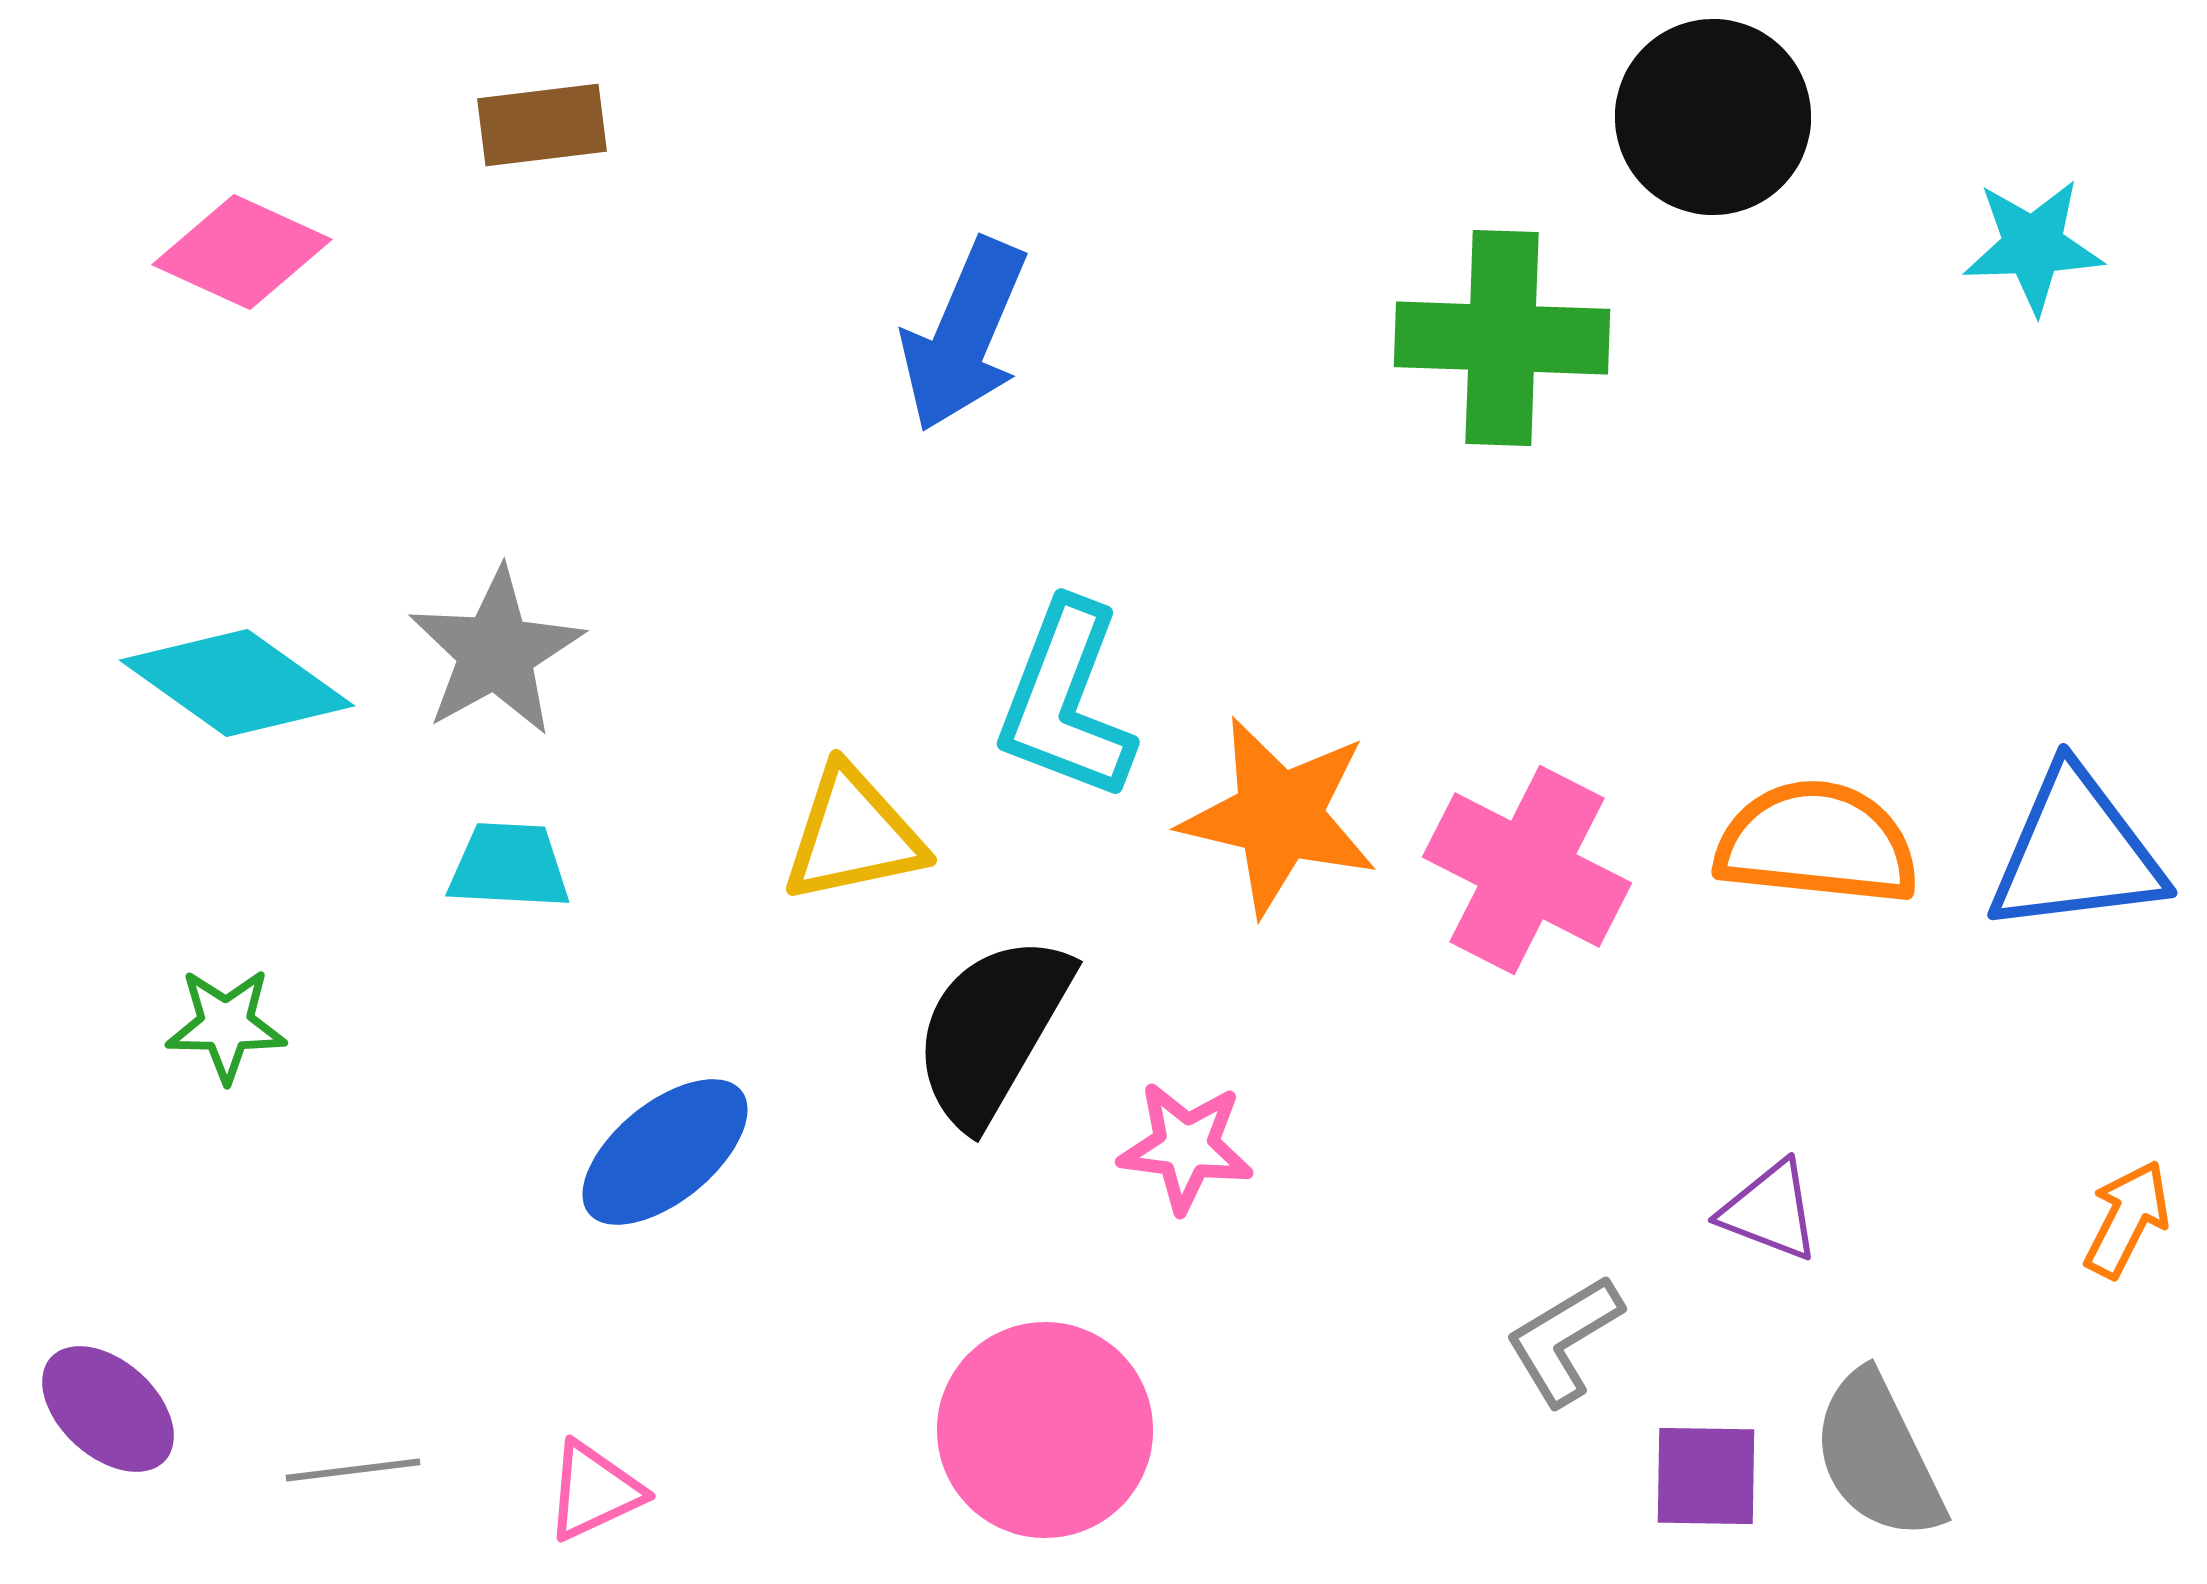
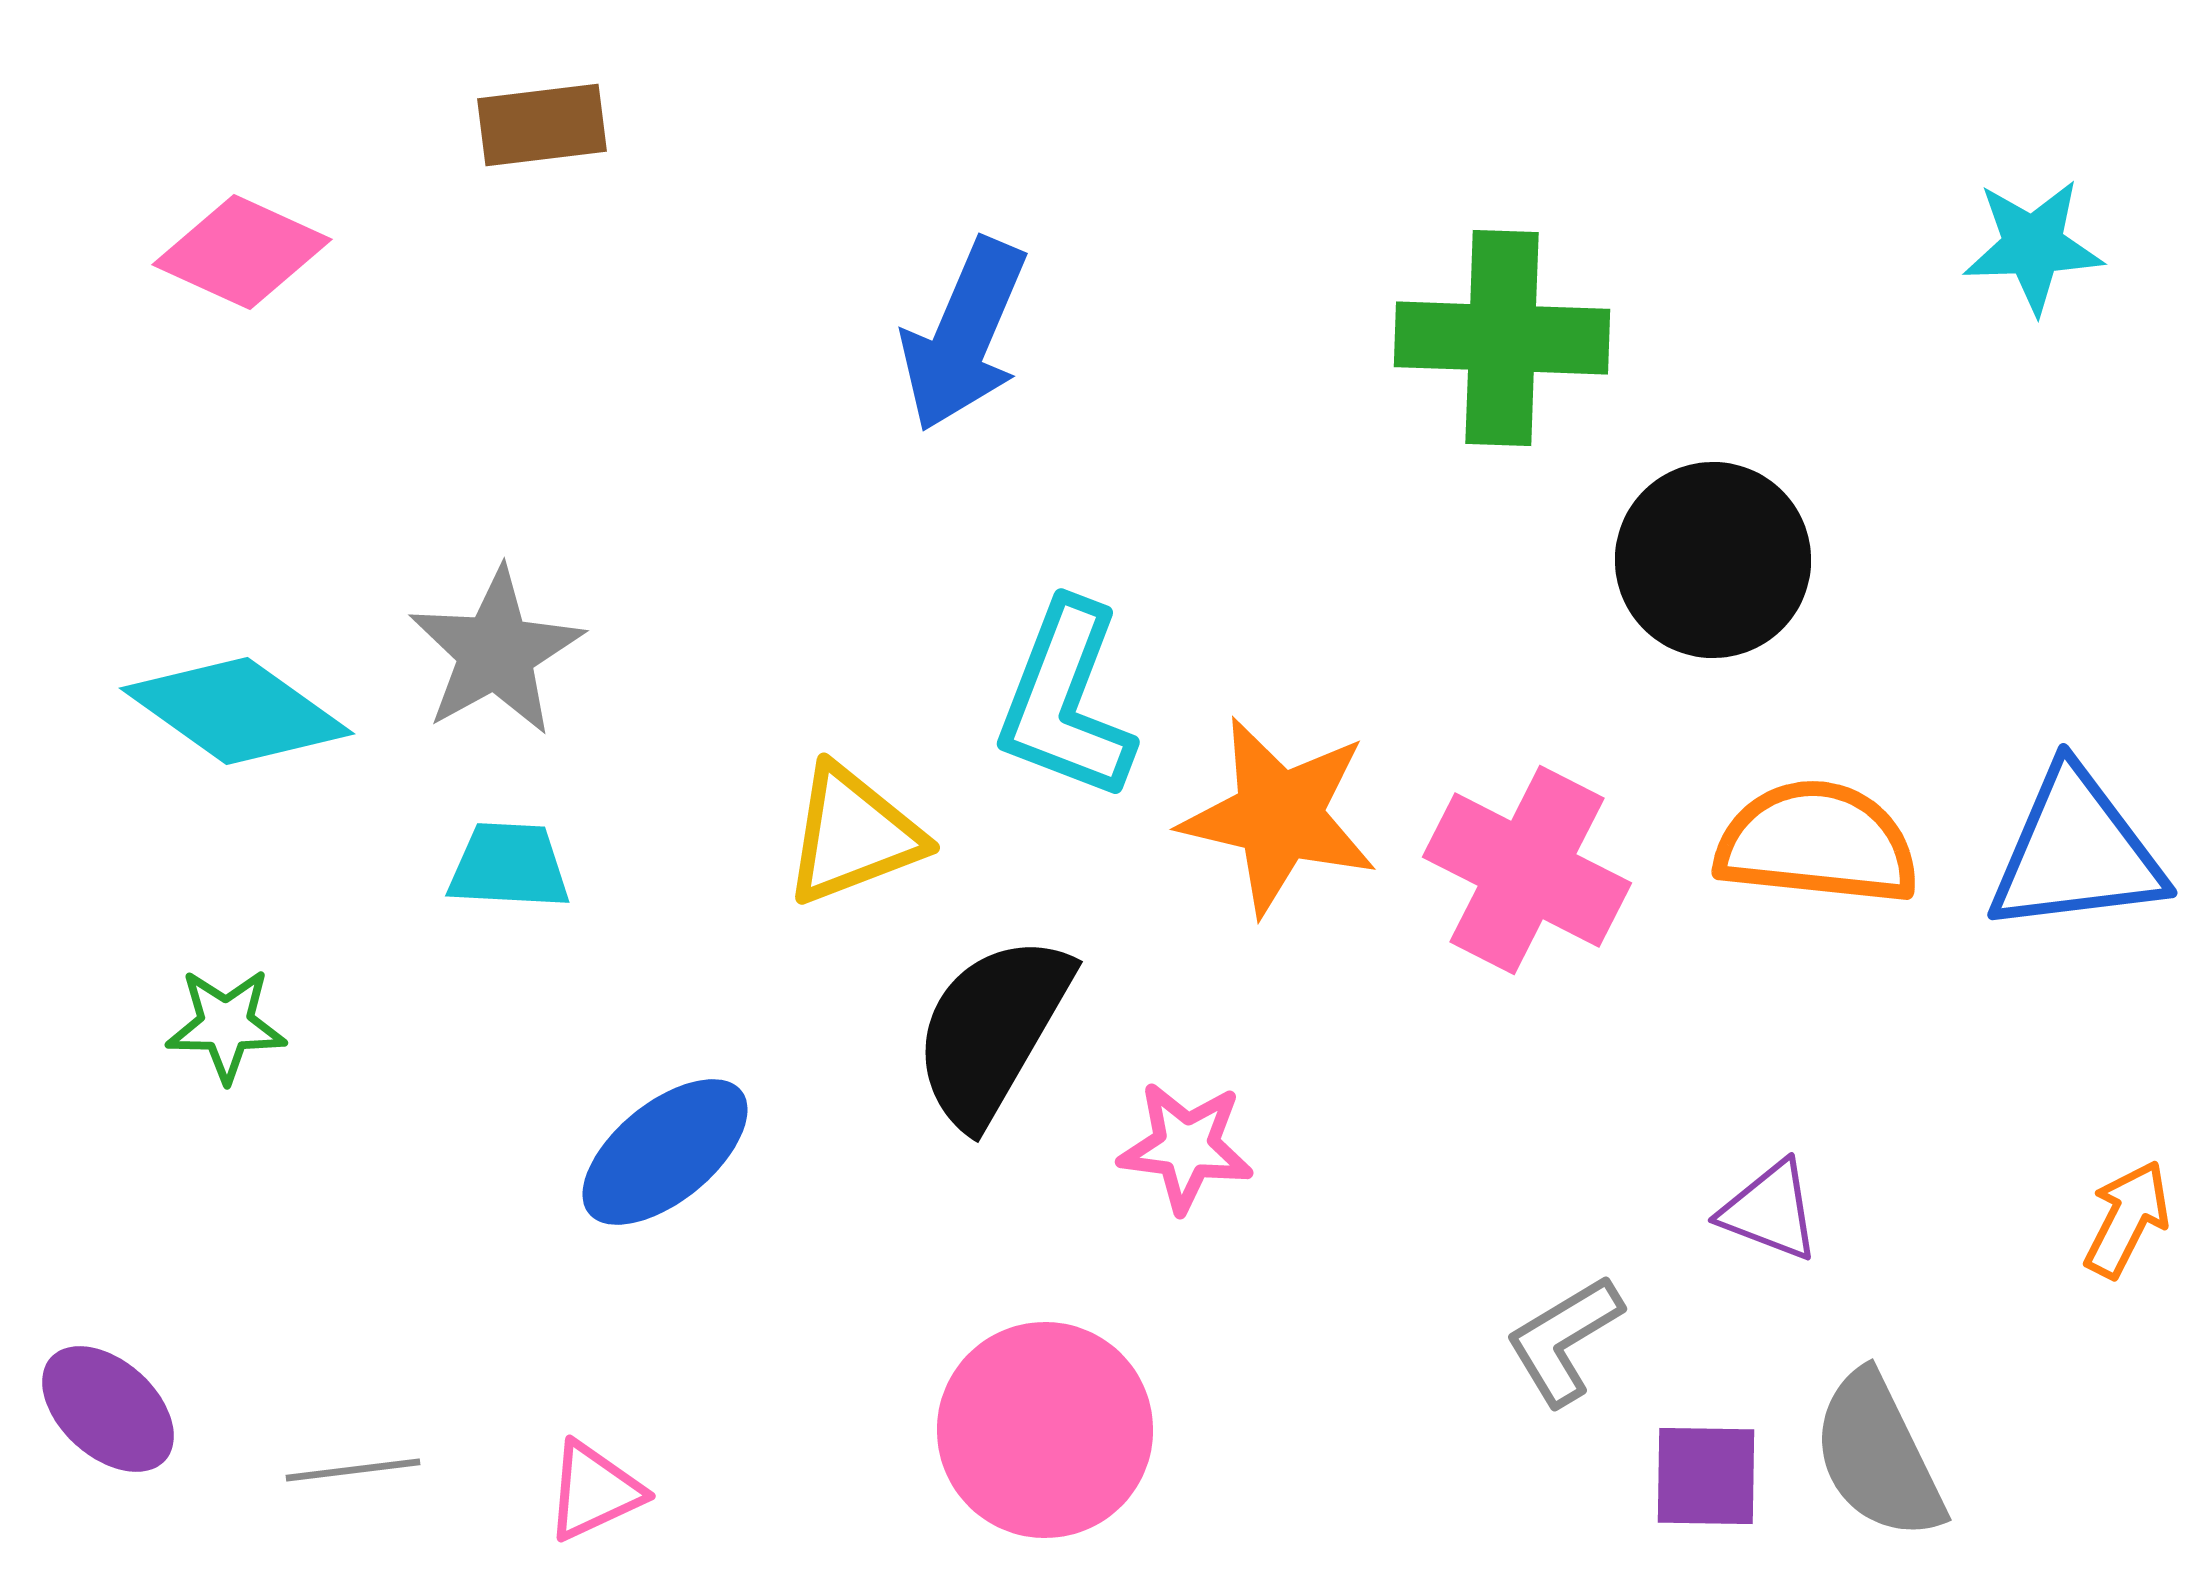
black circle: moved 443 px down
cyan diamond: moved 28 px down
yellow triangle: rotated 9 degrees counterclockwise
